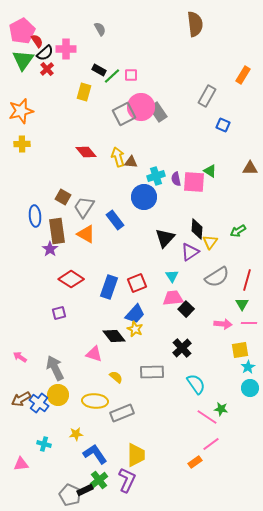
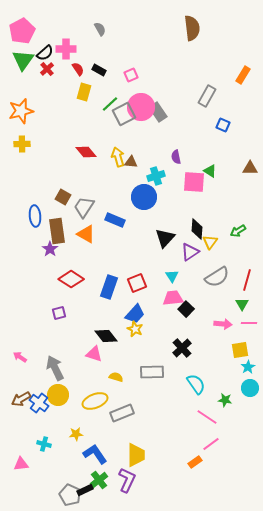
brown semicircle at (195, 24): moved 3 px left, 4 px down
red semicircle at (37, 41): moved 41 px right, 28 px down
pink square at (131, 75): rotated 24 degrees counterclockwise
green line at (112, 76): moved 2 px left, 28 px down
purple semicircle at (176, 179): moved 22 px up
blue rectangle at (115, 220): rotated 30 degrees counterclockwise
black diamond at (114, 336): moved 8 px left
yellow semicircle at (116, 377): rotated 24 degrees counterclockwise
yellow ellipse at (95, 401): rotated 25 degrees counterclockwise
green star at (221, 409): moved 4 px right, 9 px up
